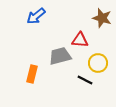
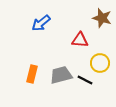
blue arrow: moved 5 px right, 7 px down
gray trapezoid: moved 1 px right, 19 px down
yellow circle: moved 2 px right
